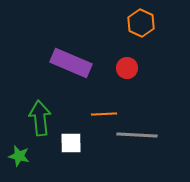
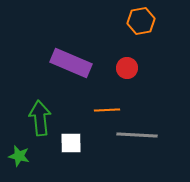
orange hexagon: moved 2 px up; rotated 24 degrees clockwise
orange line: moved 3 px right, 4 px up
